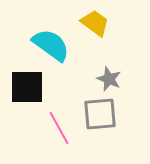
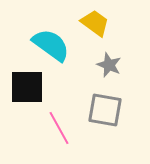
gray star: moved 14 px up
gray square: moved 5 px right, 4 px up; rotated 15 degrees clockwise
